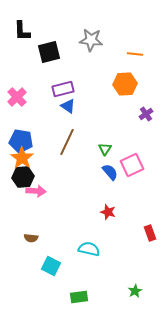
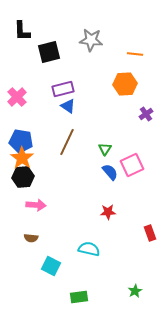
pink arrow: moved 14 px down
red star: rotated 21 degrees counterclockwise
